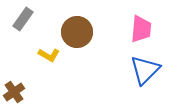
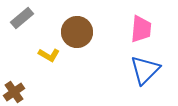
gray rectangle: moved 1 px left, 1 px up; rotated 15 degrees clockwise
